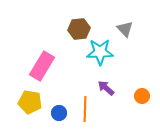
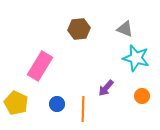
gray triangle: rotated 24 degrees counterclockwise
cyan star: moved 36 px right, 6 px down; rotated 16 degrees clockwise
pink rectangle: moved 2 px left
purple arrow: rotated 90 degrees counterclockwise
yellow pentagon: moved 14 px left, 1 px down; rotated 15 degrees clockwise
orange line: moved 2 px left
blue circle: moved 2 px left, 9 px up
